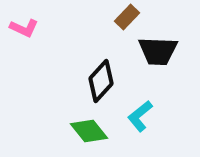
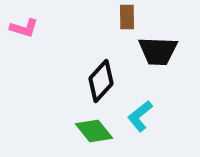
brown rectangle: rotated 45 degrees counterclockwise
pink L-shape: rotated 8 degrees counterclockwise
green diamond: moved 5 px right
